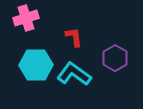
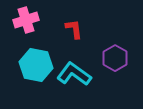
pink cross: moved 2 px down
red L-shape: moved 8 px up
cyan hexagon: rotated 12 degrees clockwise
